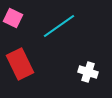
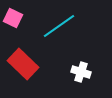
red rectangle: moved 3 px right; rotated 20 degrees counterclockwise
white cross: moved 7 px left
